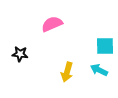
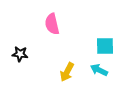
pink semicircle: rotated 80 degrees counterclockwise
yellow arrow: rotated 12 degrees clockwise
